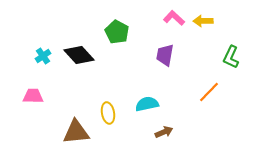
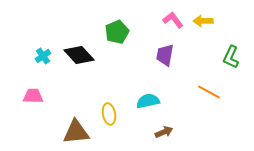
pink L-shape: moved 1 px left, 2 px down; rotated 10 degrees clockwise
green pentagon: rotated 20 degrees clockwise
orange line: rotated 75 degrees clockwise
cyan semicircle: moved 1 px right, 3 px up
yellow ellipse: moved 1 px right, 1 px down
